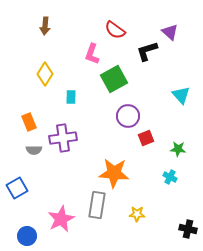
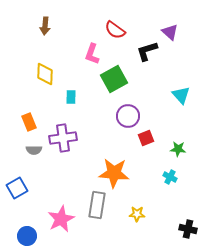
yellow diamond: rotated 30 degrees counterclockwise
